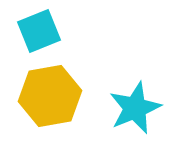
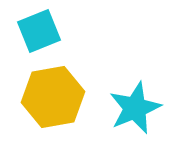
yellow hexagon: moved 3 px right, 1 px down
